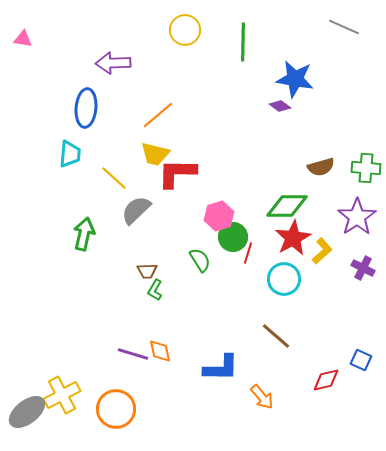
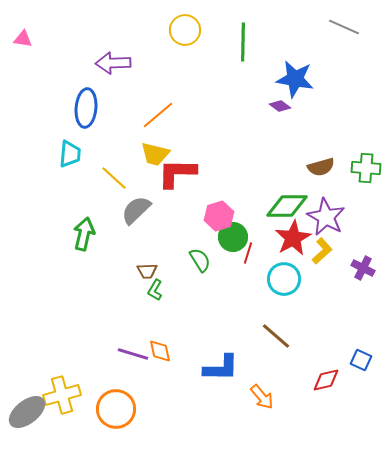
purple star: moved 31 px left; rotated 9 degrees counterclockwise
yellow cross: rotated 12 degrees clockwise
